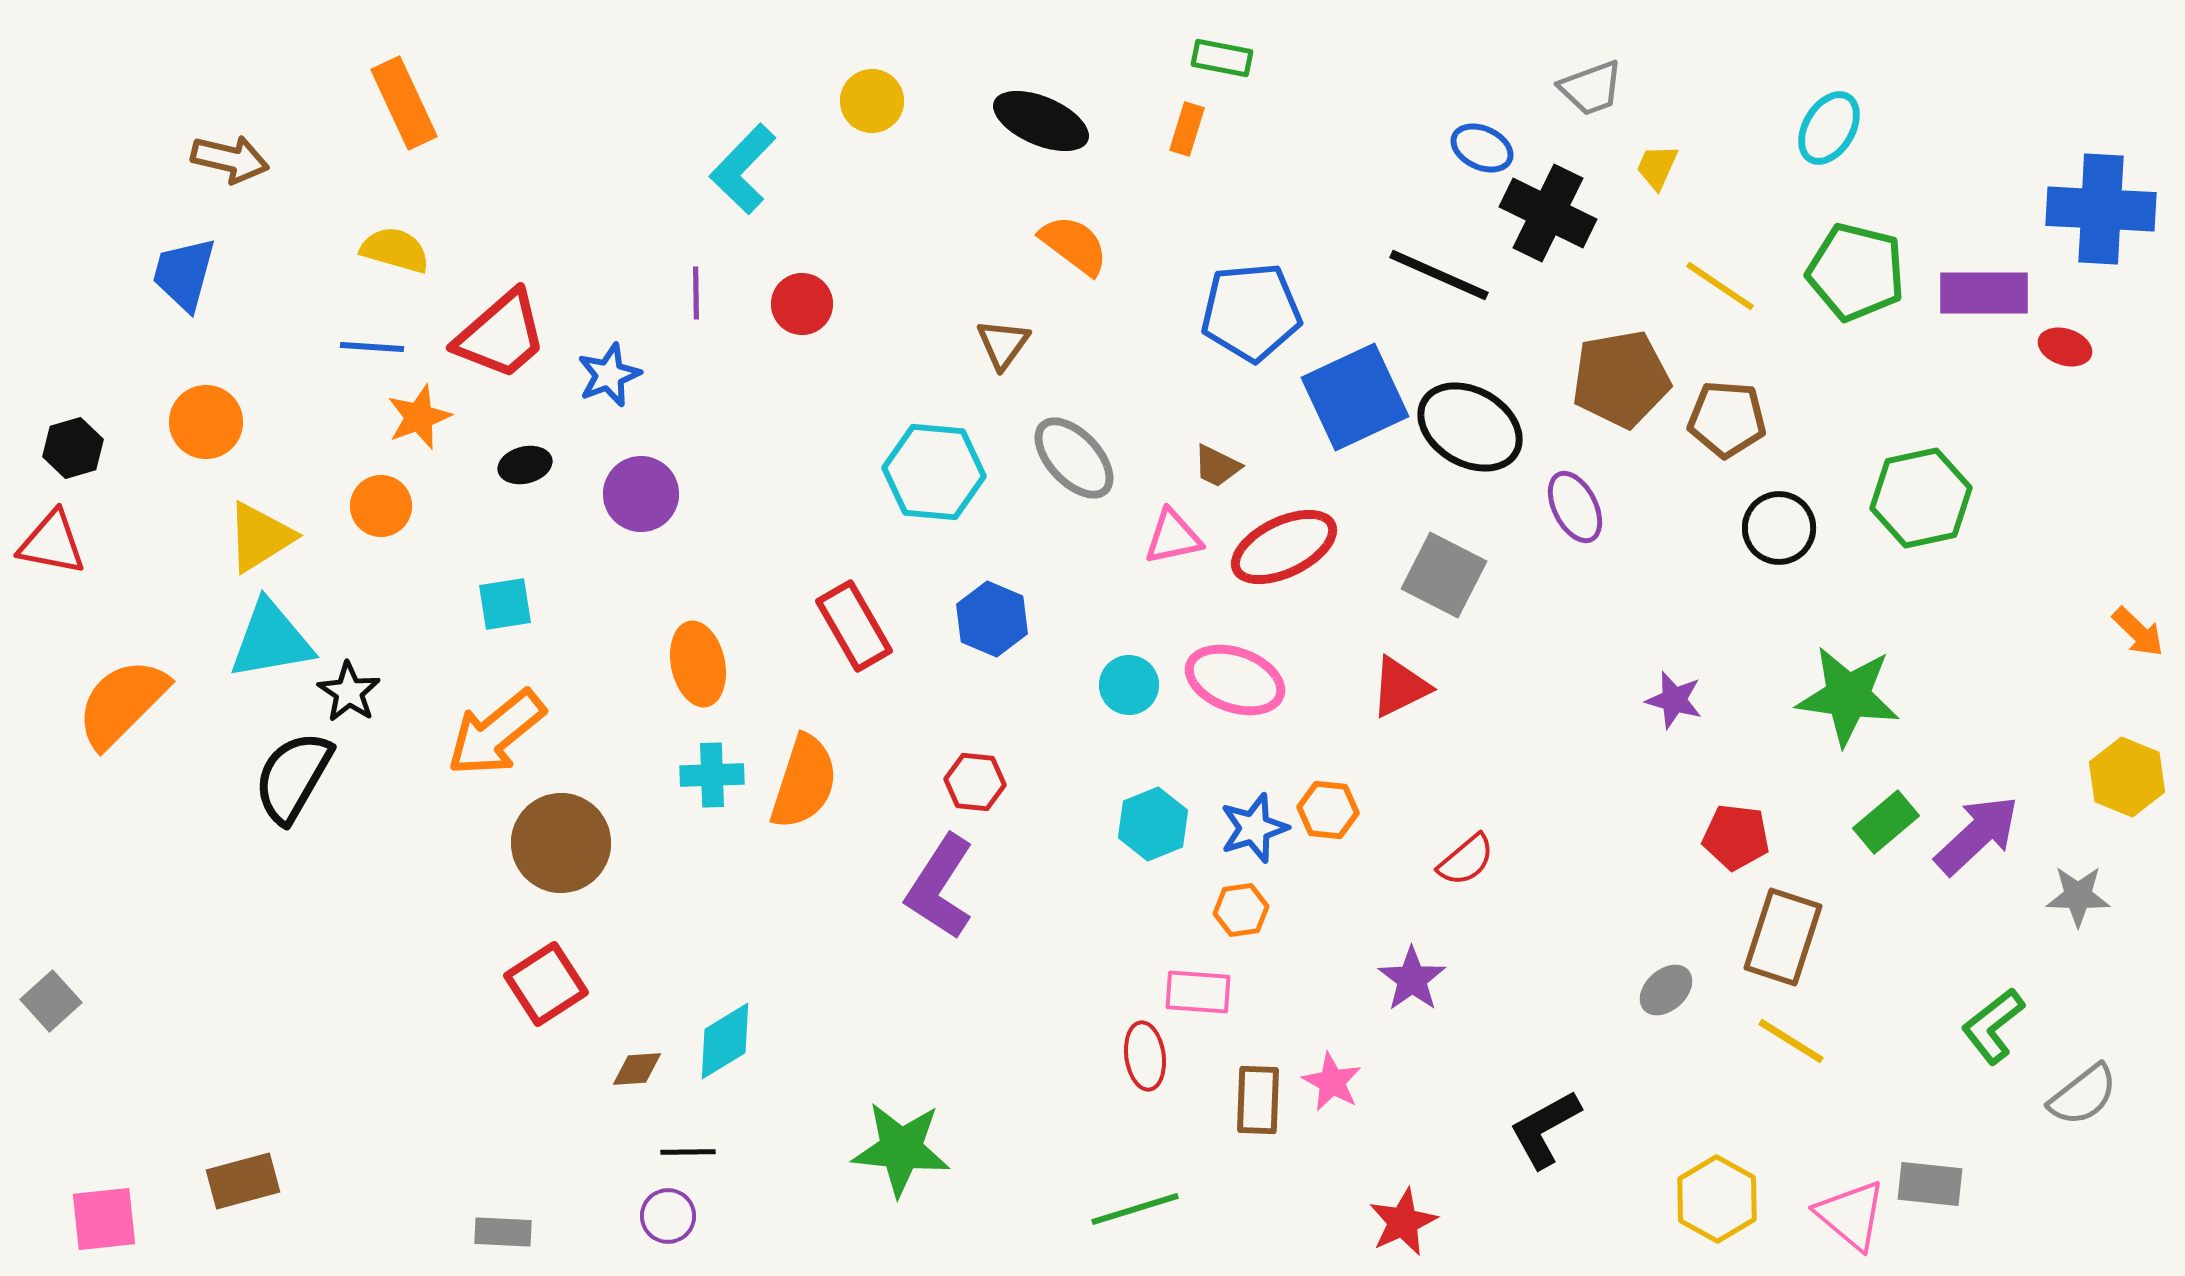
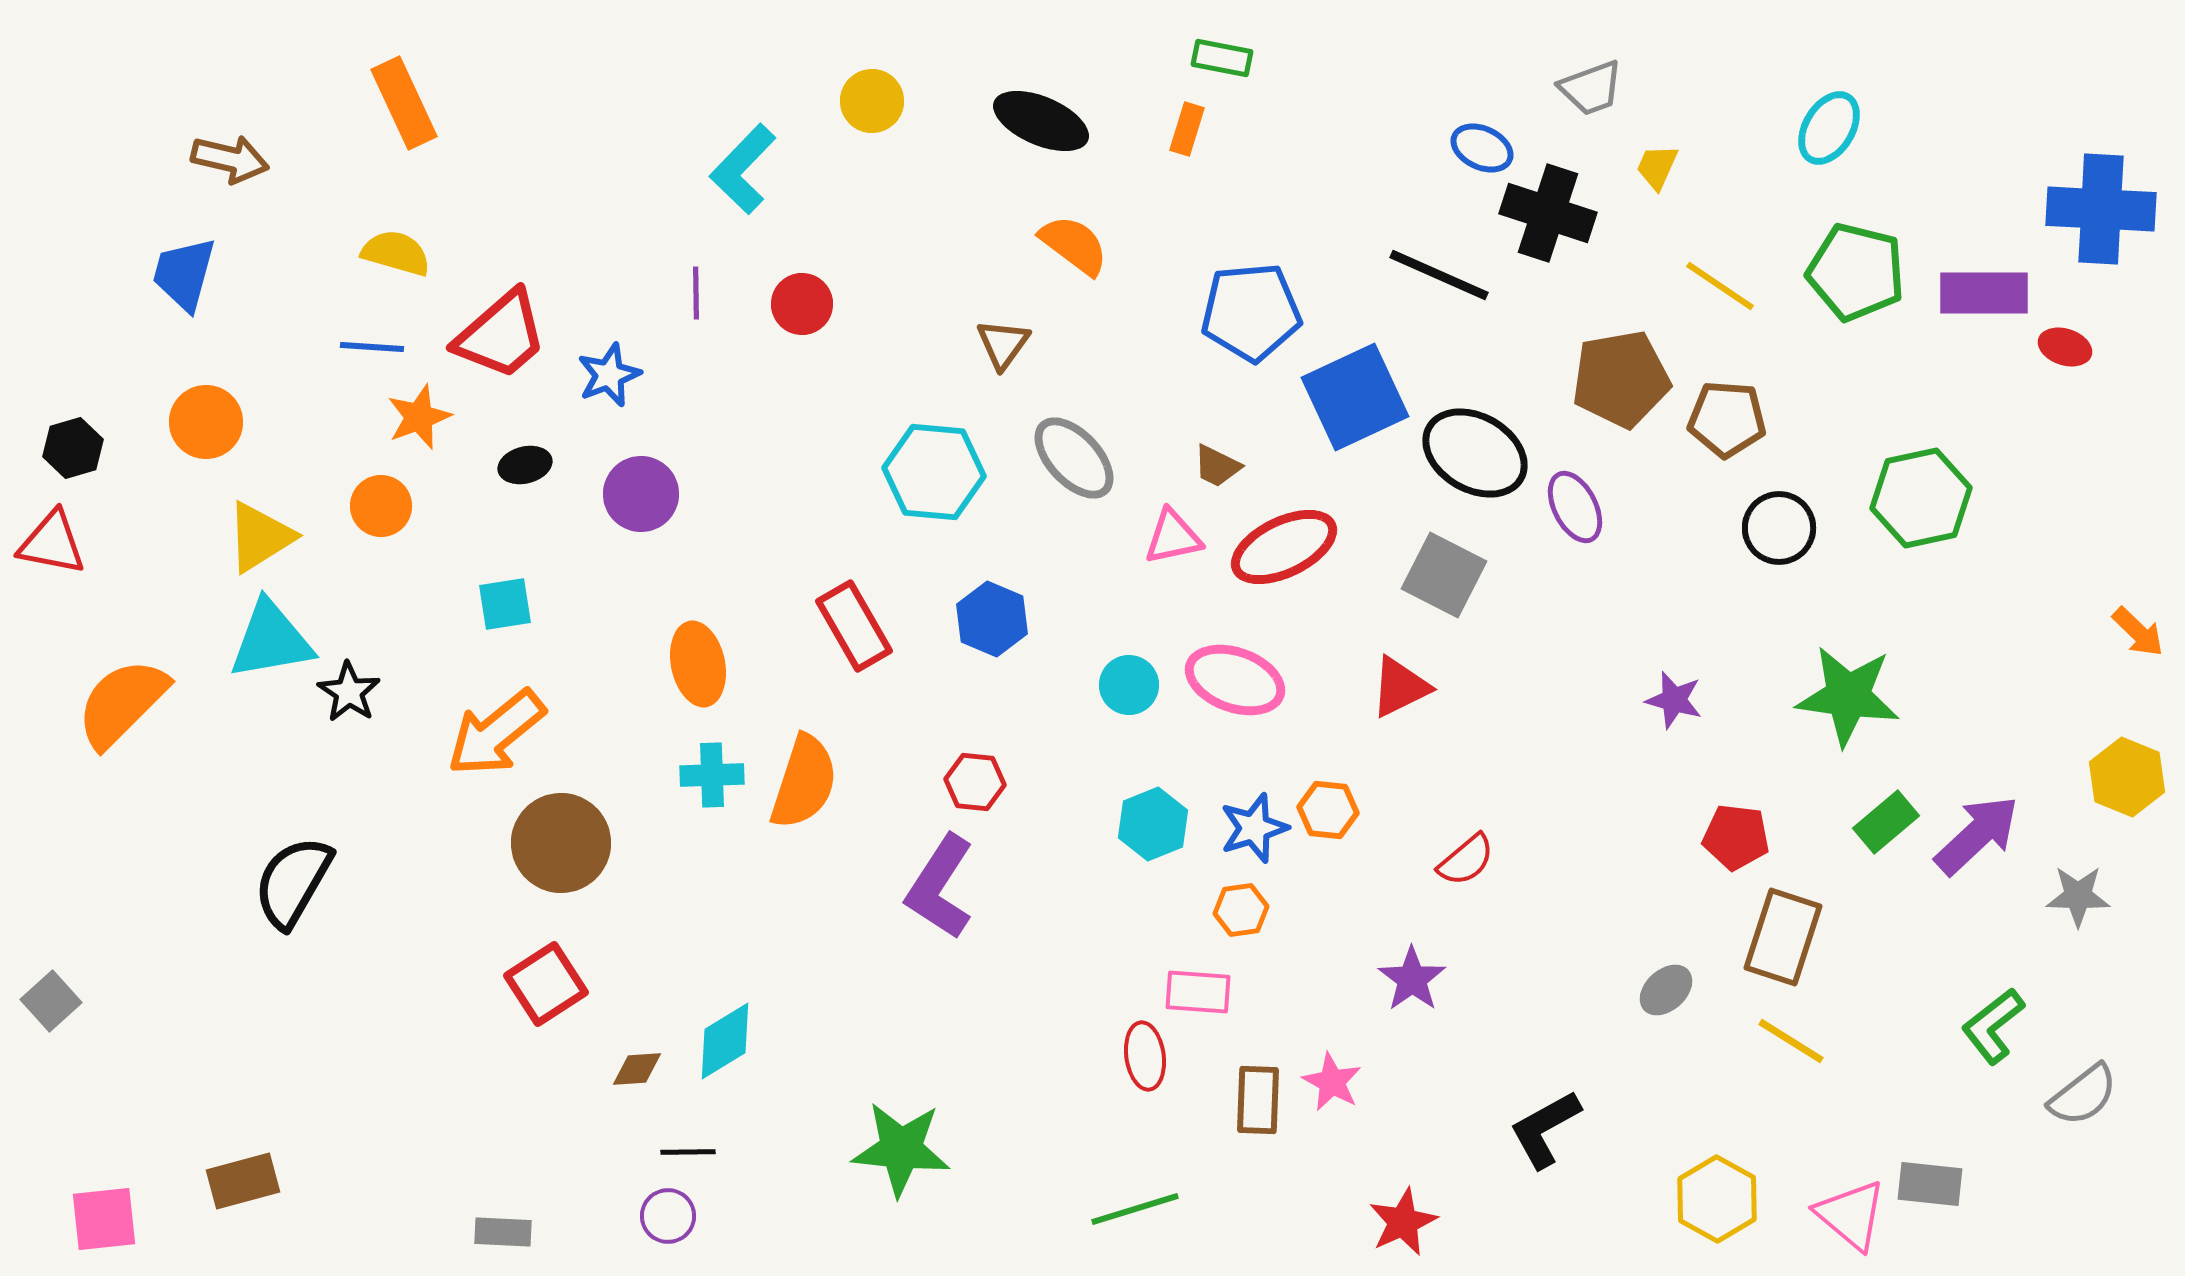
black cross at (1548, 213): rotated 8 degrees counterclockwise
yellow semicircle at (395, 250): moved 1 px right, 3 px down
black ellipse at (1470, 427): moved 5 px right, 26 px down
black semicircle at (293, 777): moved 105 px down
